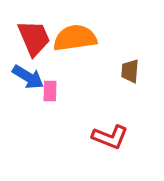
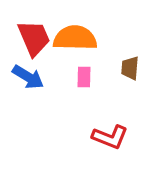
orange semicircle: rotated 9 degrees clockwise
brown trapezoid: moved 3 px up
pink rectangle: moved 34 px right, 14 px up
